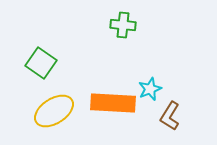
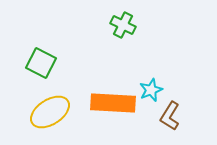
green cross: rotated 20 degrees clockwise
green square: rotated 8 degrees counterclockwise
cyan star: moved 1 px right, 1 px down
yellow ellipse: moved 4 px left, 1 px down
